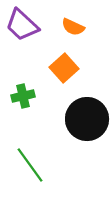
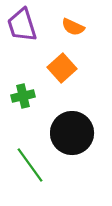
purple trapezoid: rotated 30 degrees clockwise
orange square: moved 2 px left
black circle: moved 15 px left, 14 px down
